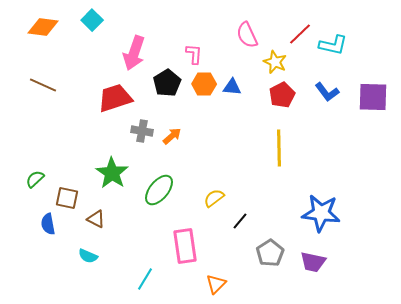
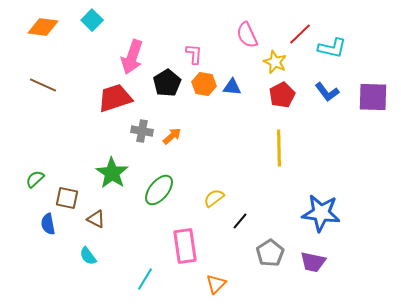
cyan L-shape: moved 1 px left, 3 px down
pink arrow: moved 2 px left, 4 px down
orange hexagon: rotated 10 degrees clockwise
cyan semicircle: rotated 30 degrees clockwise
